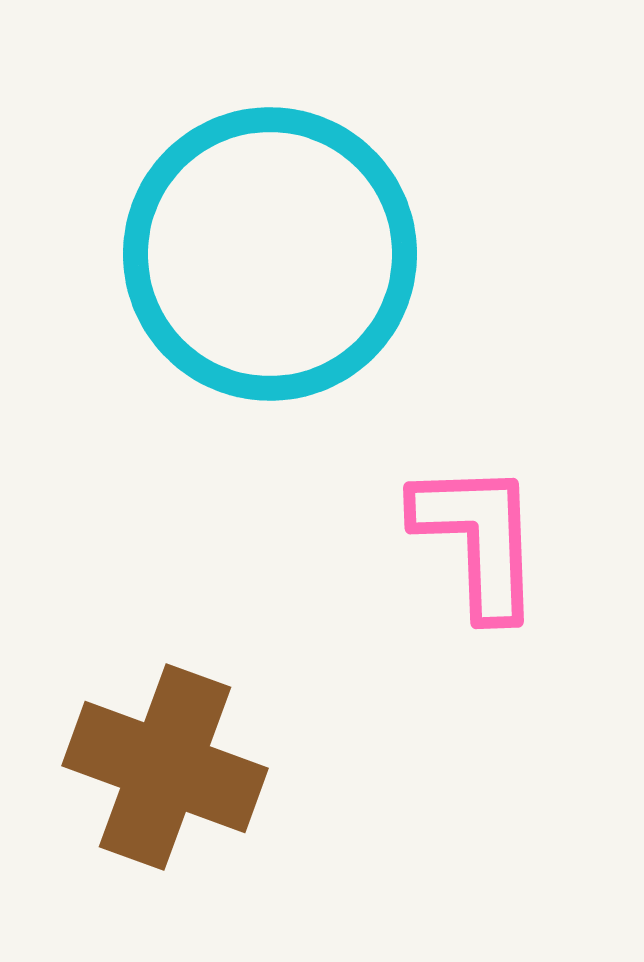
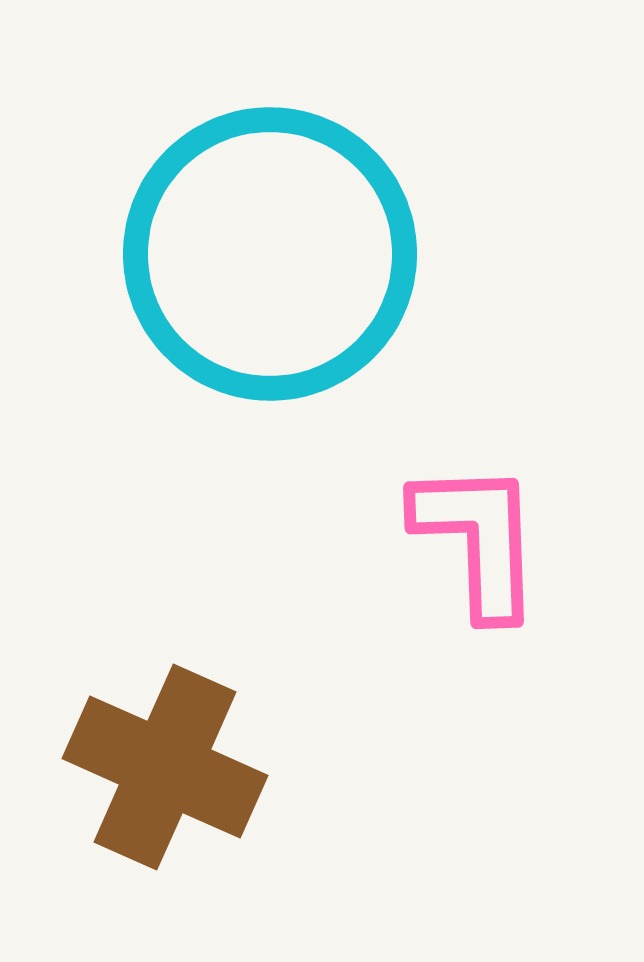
brown cross: rotated 4 degrees clockwise
